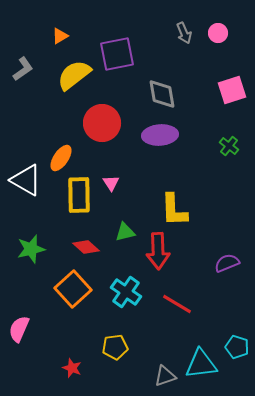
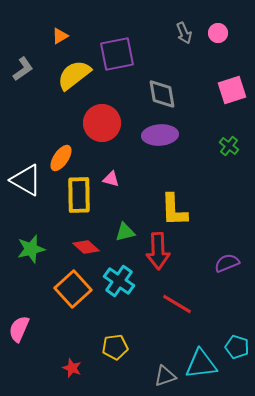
pink triangle: moved 4 px up; rotated 42 degrees counterclockwise
cyan cross: moved 7 px left, 11 px up
